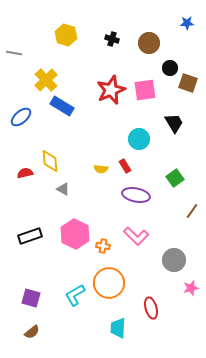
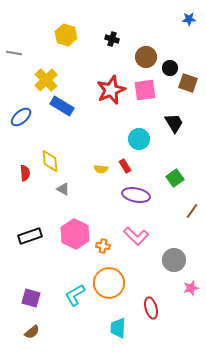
blue star: moved 2 px right, 4 px up
brown circle: moved 3 px left, 14 px down
red semicircle: rotated 98 degrees clockwise
